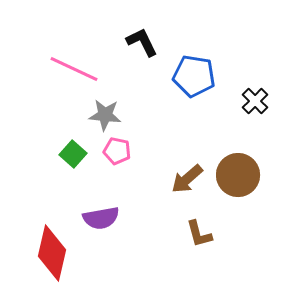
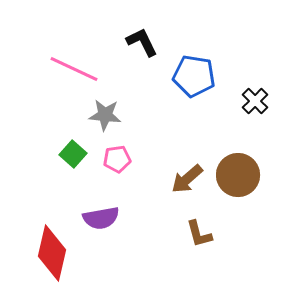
pink pentagon: moved 8 px down; rotated 20 degrees counterclockwise
